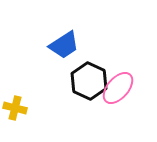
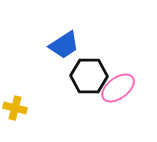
black hexagon: moved 5 px up; rotated 24 degrees counterclockwise
pink ellipse: rotated 12 degrees clockwise
